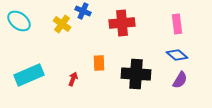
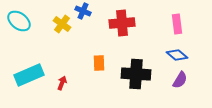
red arrow: moved 11 px left, 4 px down
